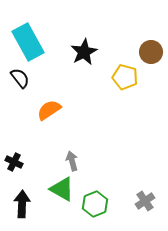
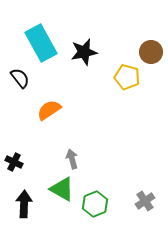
cyan rectangle: moved 13 px right, 1 px down
black star: rotated 16 degrees clockwise
yellow pentagon: moved 2 px right
gray arrow: moved 2 px up
black arrow: moved 2 px right
